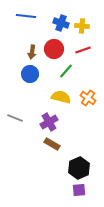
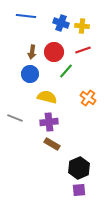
red circle: moved 3 px down
yellow semicircle: moved 14 px left
purple cross: rotated 24 degrees clockwise
